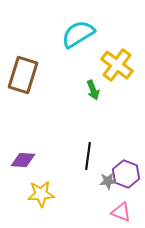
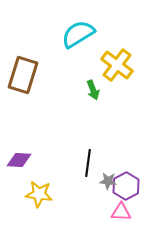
black line: moved 7 px down
purple diamond: moved 4 px left
purple hexagon: moved 12 px down; rotated 12 degrees clockwise
gray star: rotated 12 degrees clockwise
yellow star: moved 2 px left; rotated 12 degrees clockwise
pink triangle: rotated 20 degrees counterclockwise
